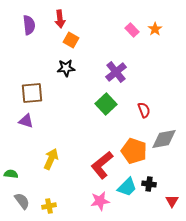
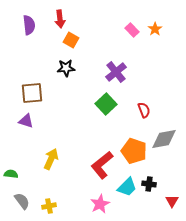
pink star: moved 3 px down; rotated 18 degrees counterclockwise
